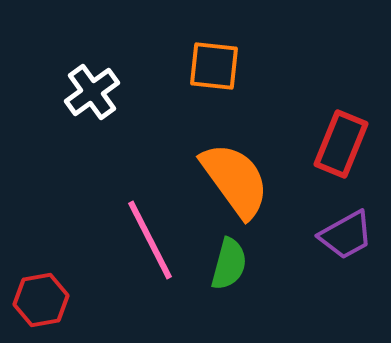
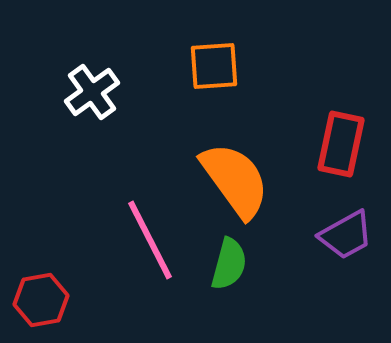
orange square: rotated 10 degrees counterclockwise
red rectangle: rotated 10 degrees counterclockwise
